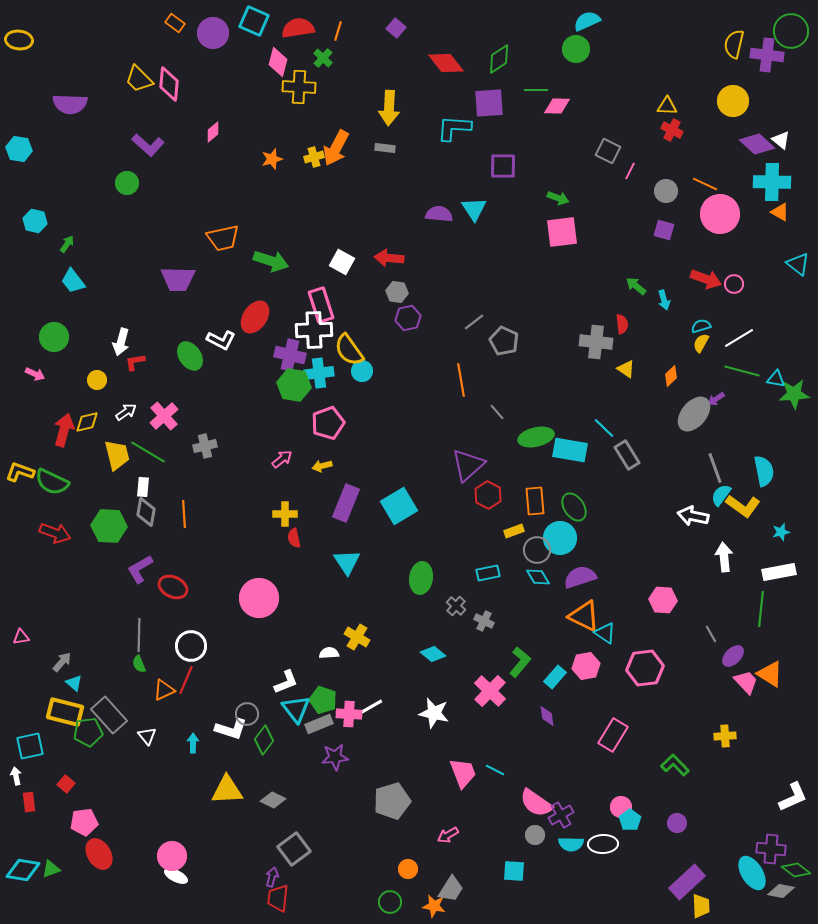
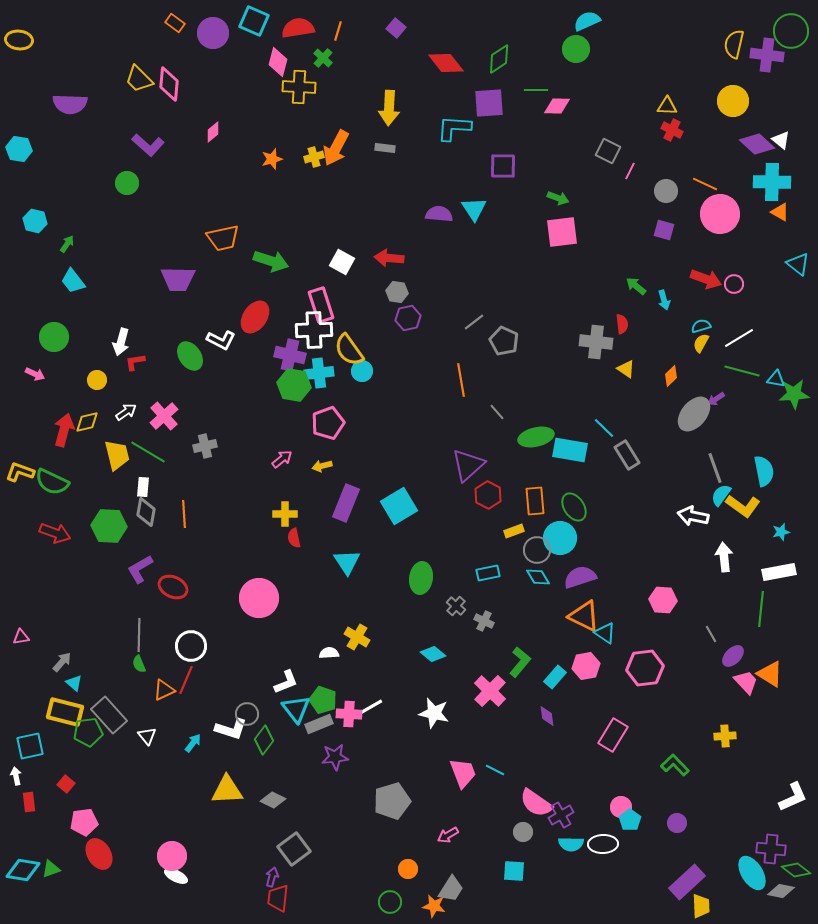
cyan arrow at (193, 743): rotated 36 degrees clockwise
gray circle at (535, 835): moved 12 px left, 3 px up
